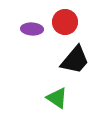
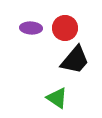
red circle: moved 6 px down
purple ellipse: moved 1 px left, 1 px up
